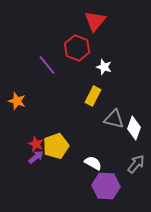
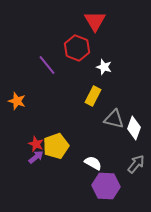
red triangle: rotated 10 degrees counterclockwise
